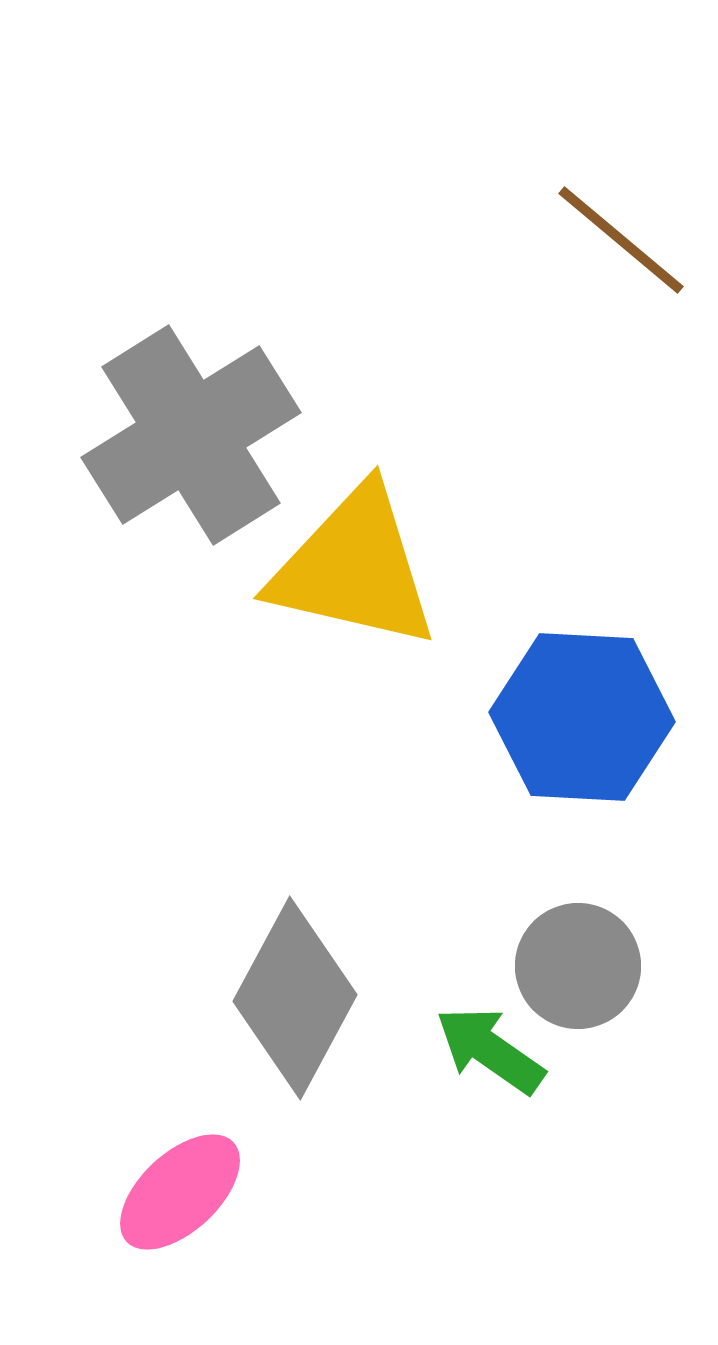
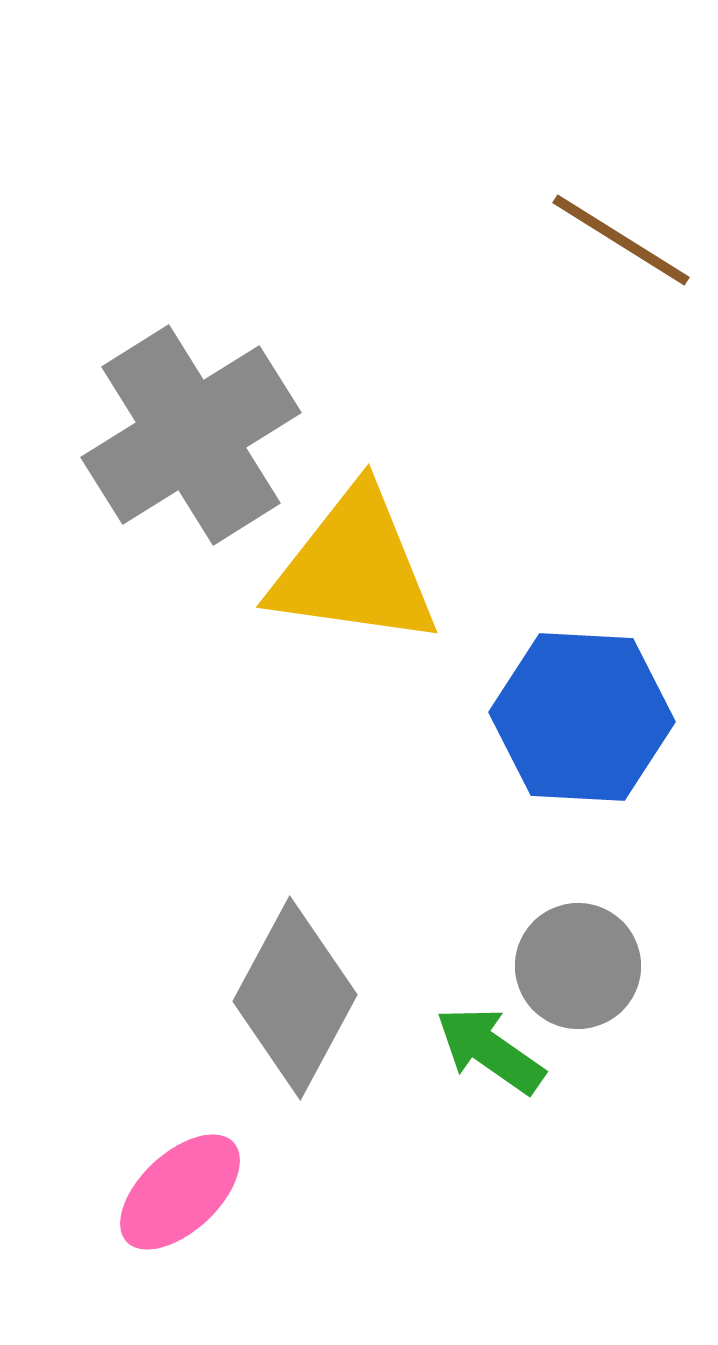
brown line: rotated 8 degrees counterclockwise
yellow triangle: rotated 5 degrees counterclockwise
